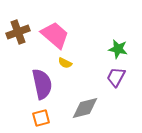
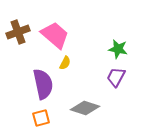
yellow semicircle: rotated 88 degrees counterclockwise
purple semicircle: moved 1 px right
gray diamond: rotated 32 degrees clockwise
